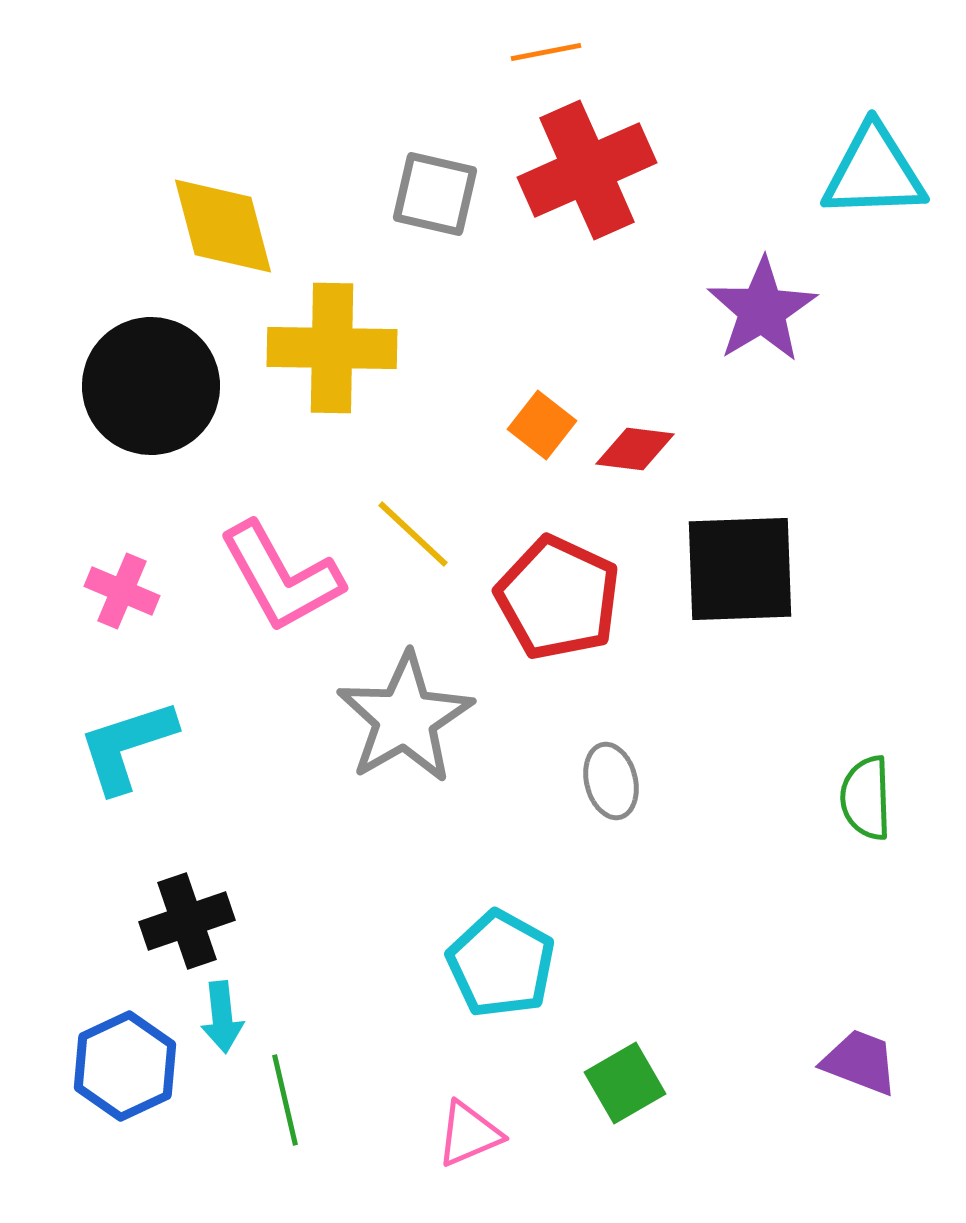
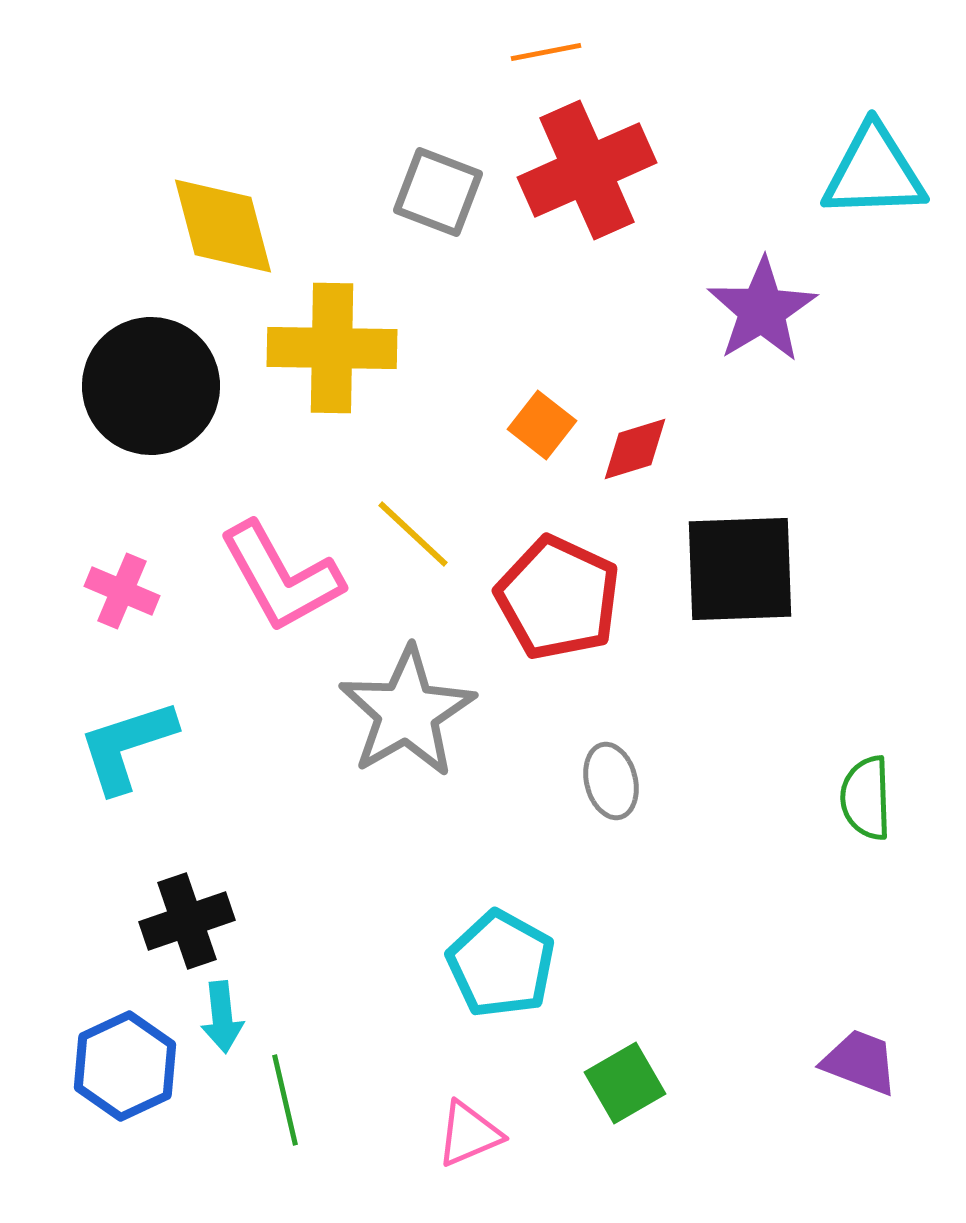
gray square: moved 3 px right, 2 px up; rotated 8 degrees clockwise
red diamond: rotated 24 degrees counterclockwise
gray star: moved 2 px right, 6 px up
